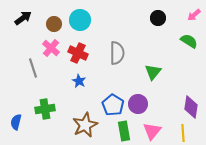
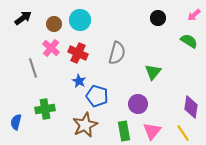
gray semicircle: rotated 15 degrees clockwise
blue pentagon: moved 16 px left, 9 px up; rotated 15 degrees counterclockwise
yellow line: rotated 30 degrees counterclockwise
